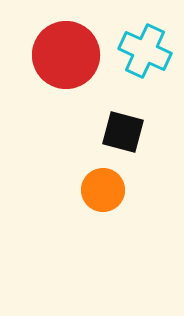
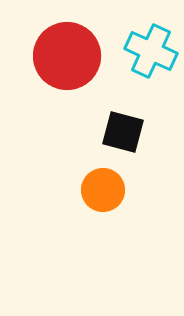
cyan cross: moved 6 px right
red circle: moved 1 px right, 1 px down
